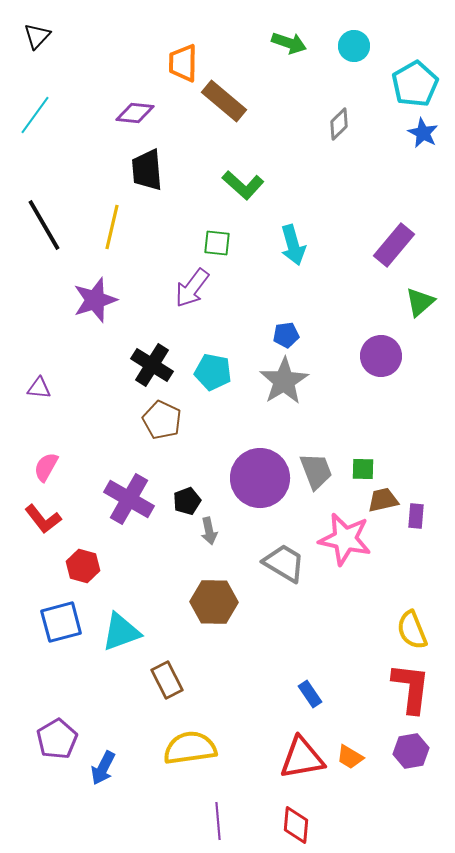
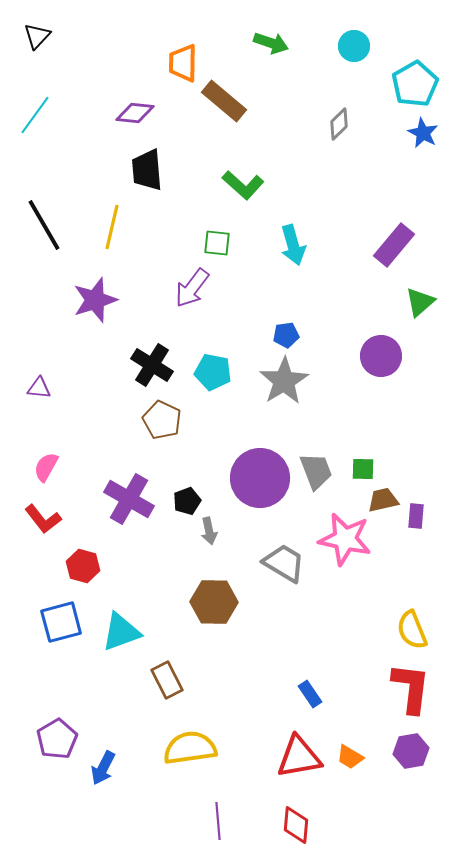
green arrow at (289, 43): moved 18 px left
red triangle at (302, 758): moved 3 px left, 1 px up
